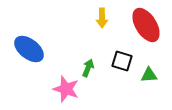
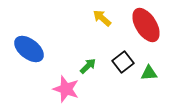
yellow arrow: rotated 132 degrees clockwise
black square: moved 1 px right, 1 px down; rotated 35 degrees clockwise
green arrow: moved 2 px up; rotated 24 degrees clockwise
green triangle: moved 2 px up
